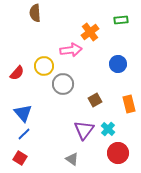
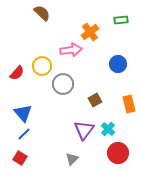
brown semicircle: moved 7 px right; rotated 138 degrees clockwise
yellow circle: moved 2 px left
gray triangle: rotated 40 degrees clockwise
